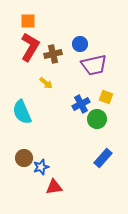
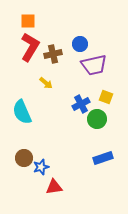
blue rectangle: rotated 30 degrees clockwise
